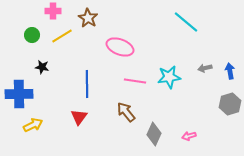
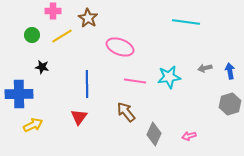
cyan line: rotated 32 degrees counterclockwise
